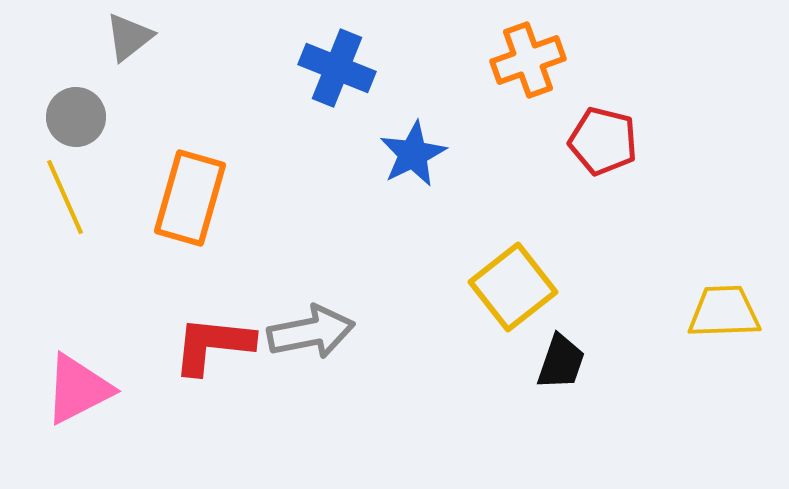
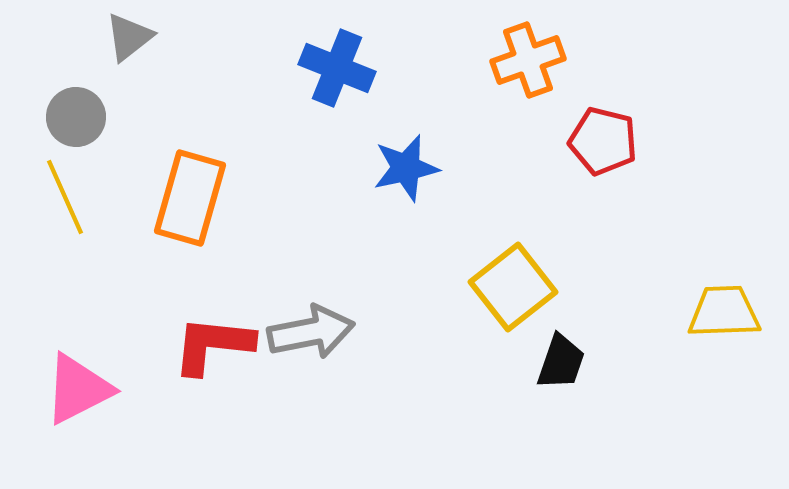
blue star: moved 7 px left, 14 px down; rotated 14 degrees clockwise
